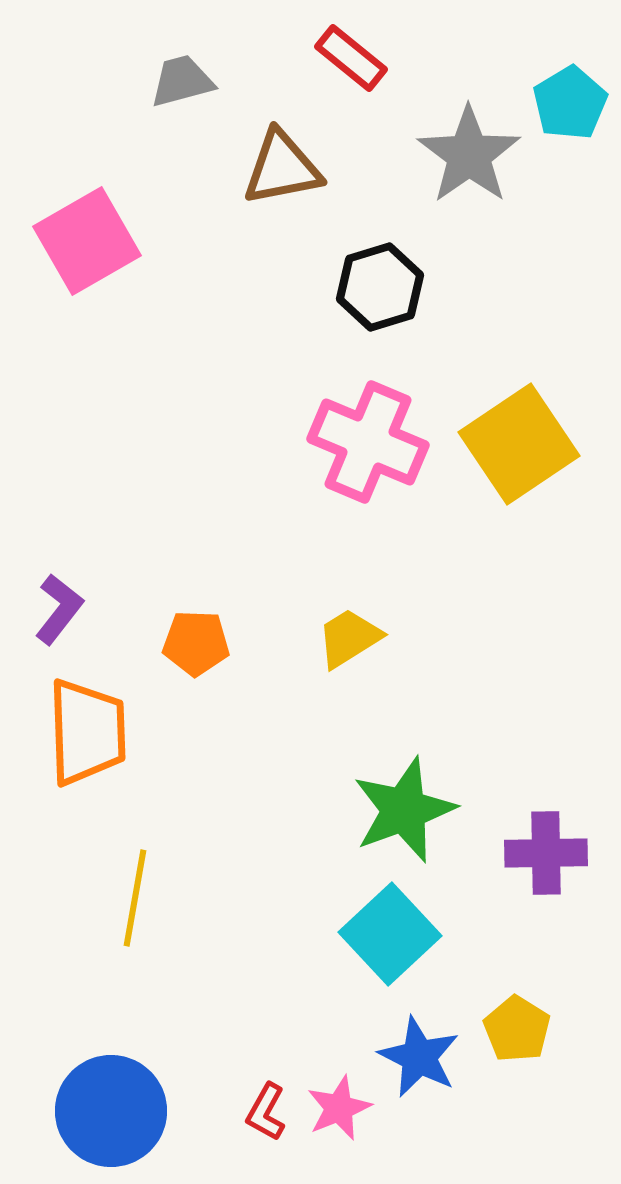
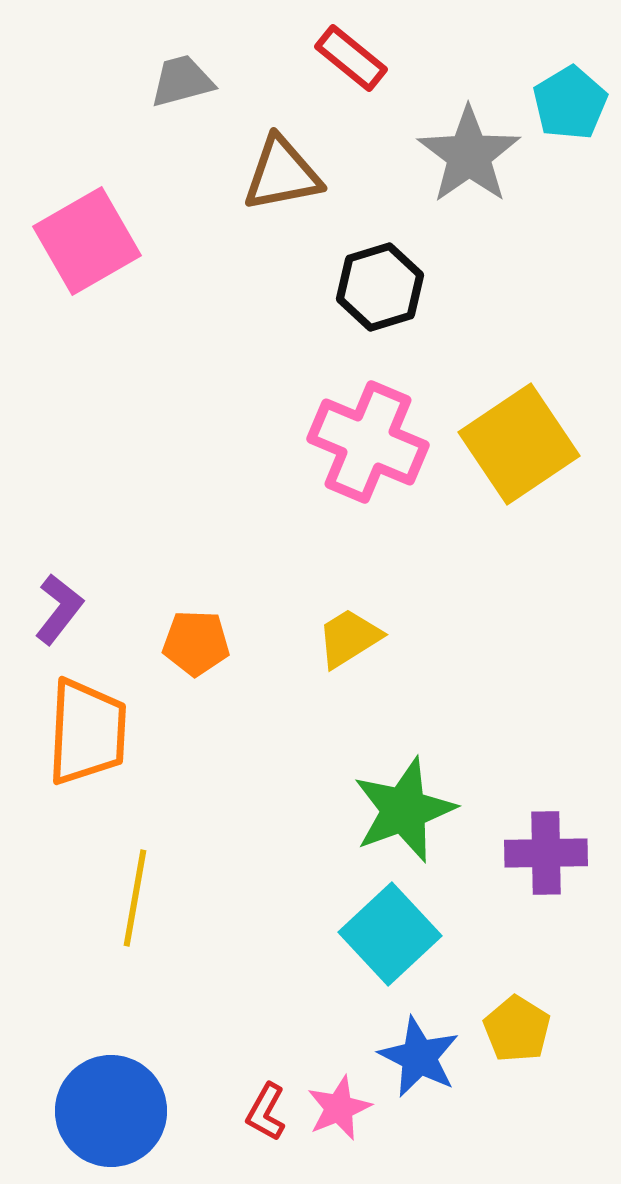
brown triangle: moved 6 px down
orange trapezoid: rotated 5 degrees clockwise
